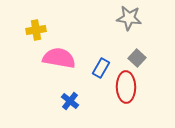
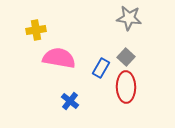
gray square: moved 11 px left, 1 px up
